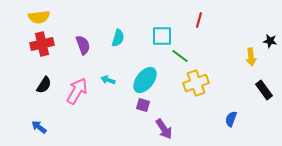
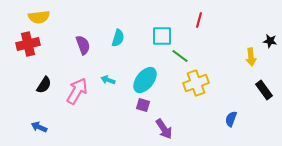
red cross: moved 14 px left
blue arrow: rotated 14 degrees counterclockwise
